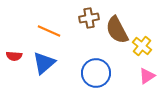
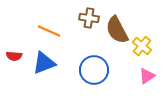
brown cross: rotated 18 degrees clockwise
blue triangle: rotated 20 degrees clockwise
blue circle: moved 2 px left, 3 px up
